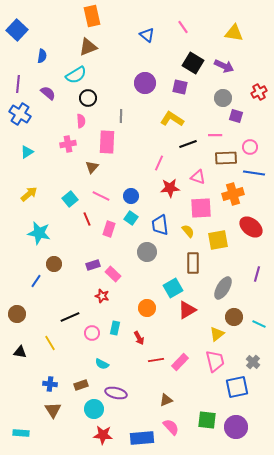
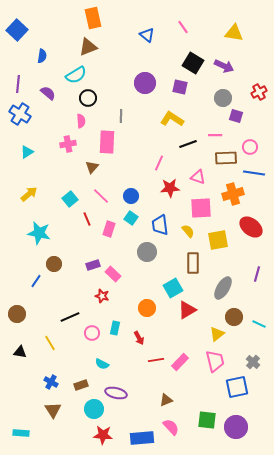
orange rectangle at (92, 16): moved 1 px right, 2 px down
pink line at (101, 196): rotated 18 degrees clockwise
blue cross at (50, 384): moved 1 px right, 2 px up; rotated 24 degrees clockwise
